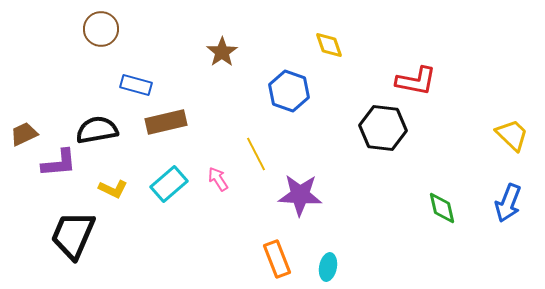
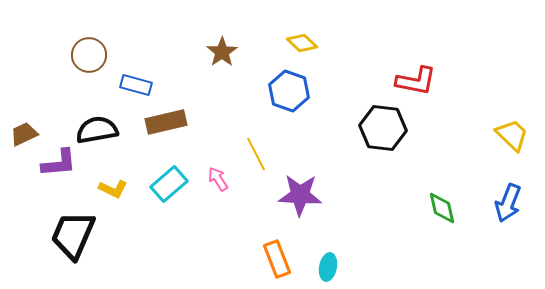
brown circle: moved 12 px left, 26 px down
yellow diamond: moved 27 px left, 2 px up; rotated 28 degrees counterclockwise
